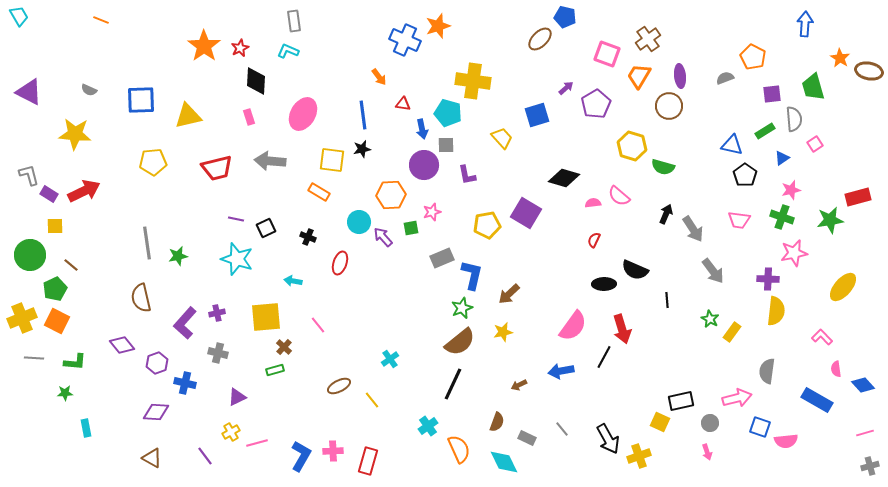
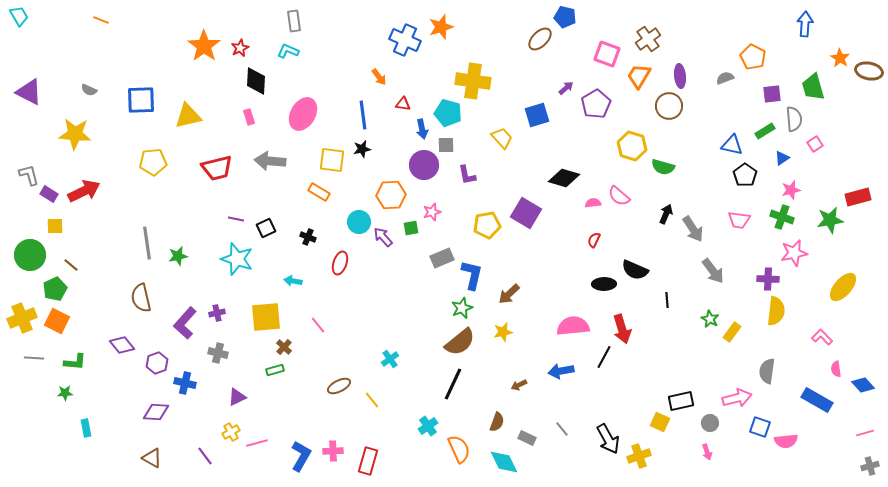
orange star at (438, 26): moved 3 px right, 1 px down
pink semicircle at (573, 326): rotated 132 degrees counterclockwise
